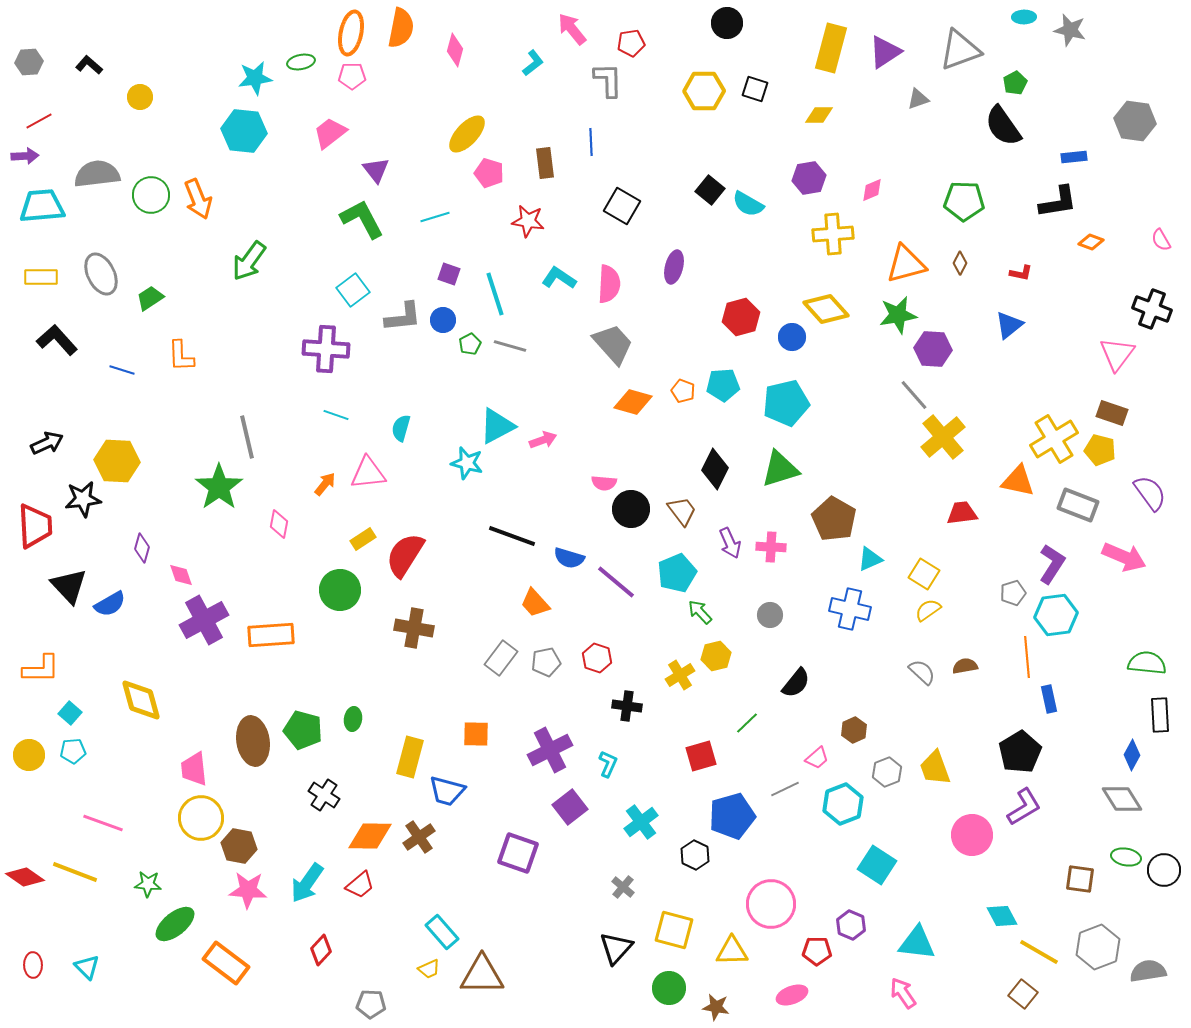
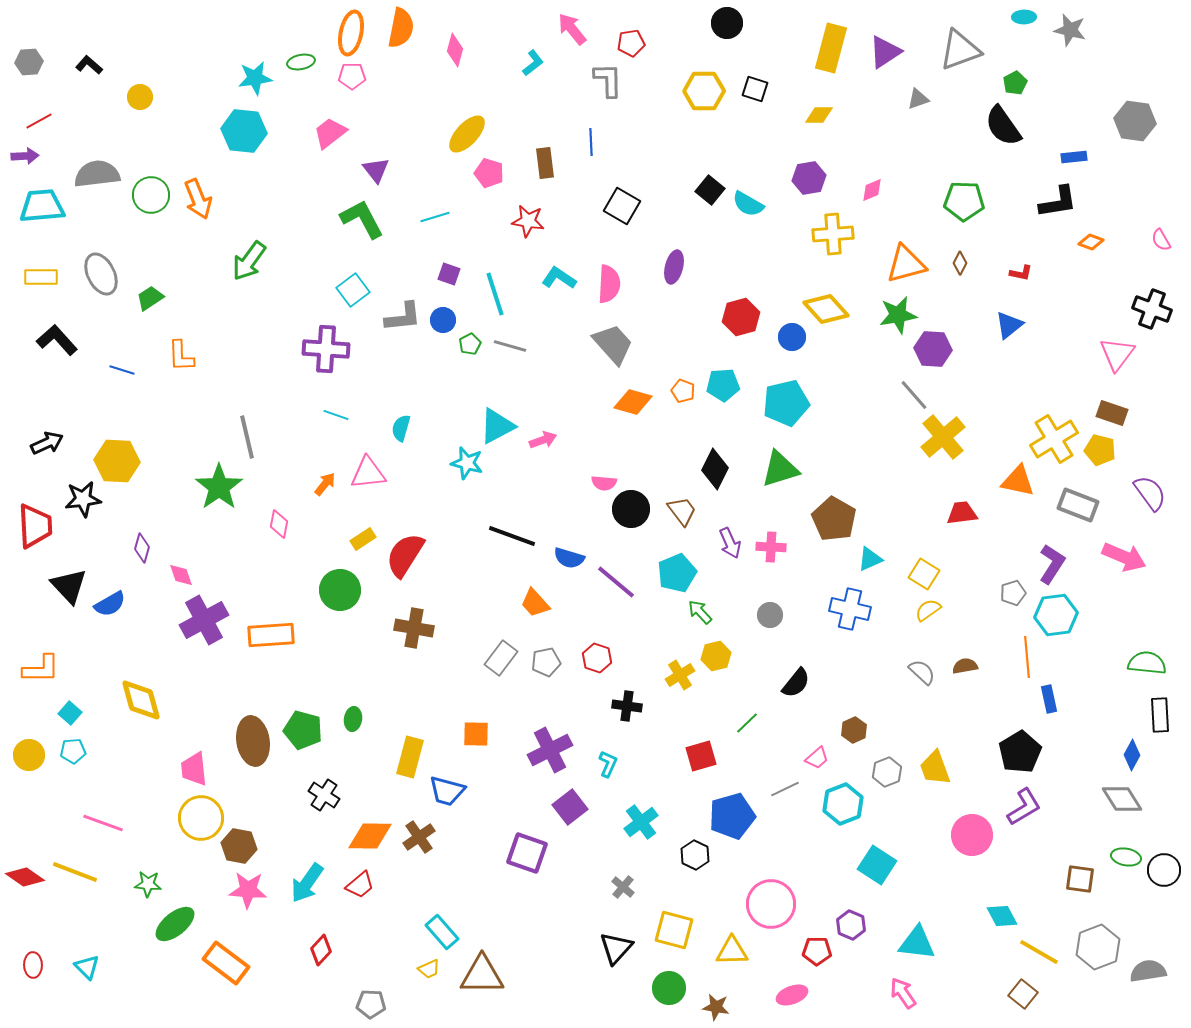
purple square at (518, 853): moved 9 px right
